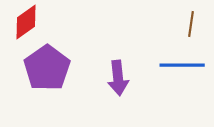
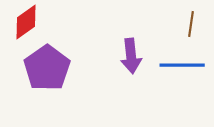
purple arrow: moved 13 px right, 22 px up
